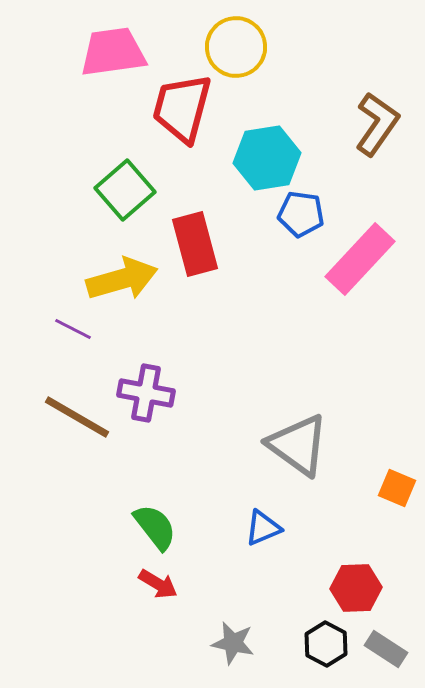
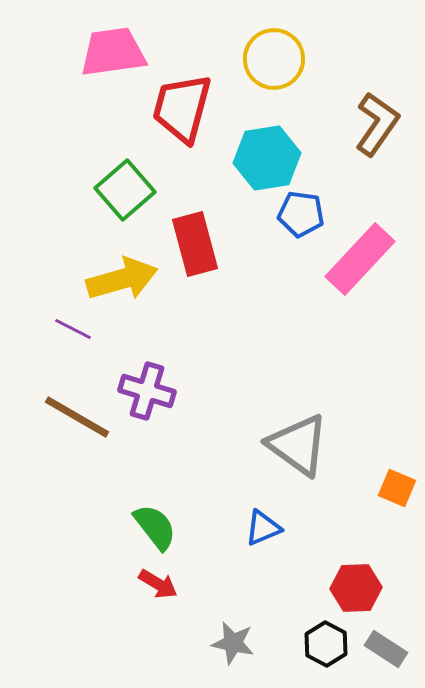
yellow circle: moved 38 px right, 12 px down
purple cross: moved 1 px right, 2 px up; rotated 6 degrees clockwise
